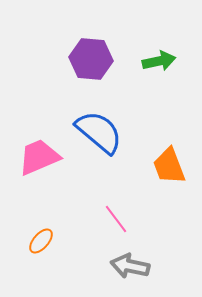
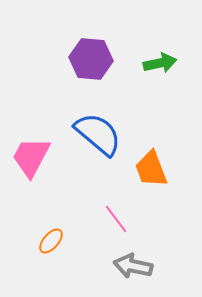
green arrow: moved 1 px right, 2 px down
blue semicircle: moved 1 px left, 2 px down
pink trapezoid: moved 8 px left; rotated 39 degrees counterclockwise
orange trapezoid: moved 18 px left, 3 px down
orange ellipse: moved 10 px right
gray arrow: moved 3 px right
